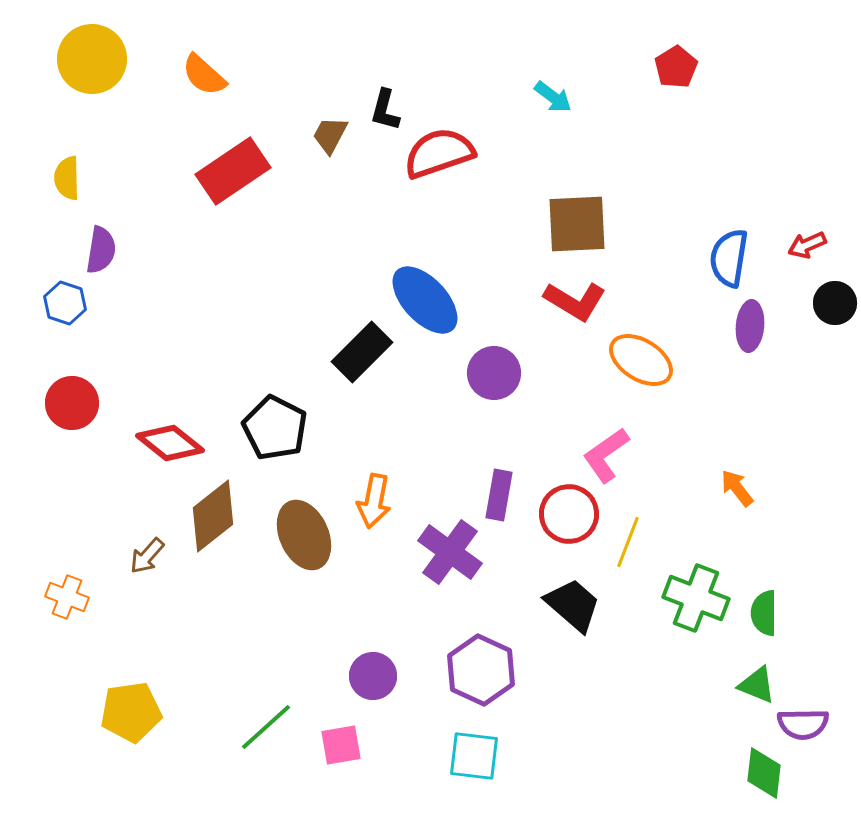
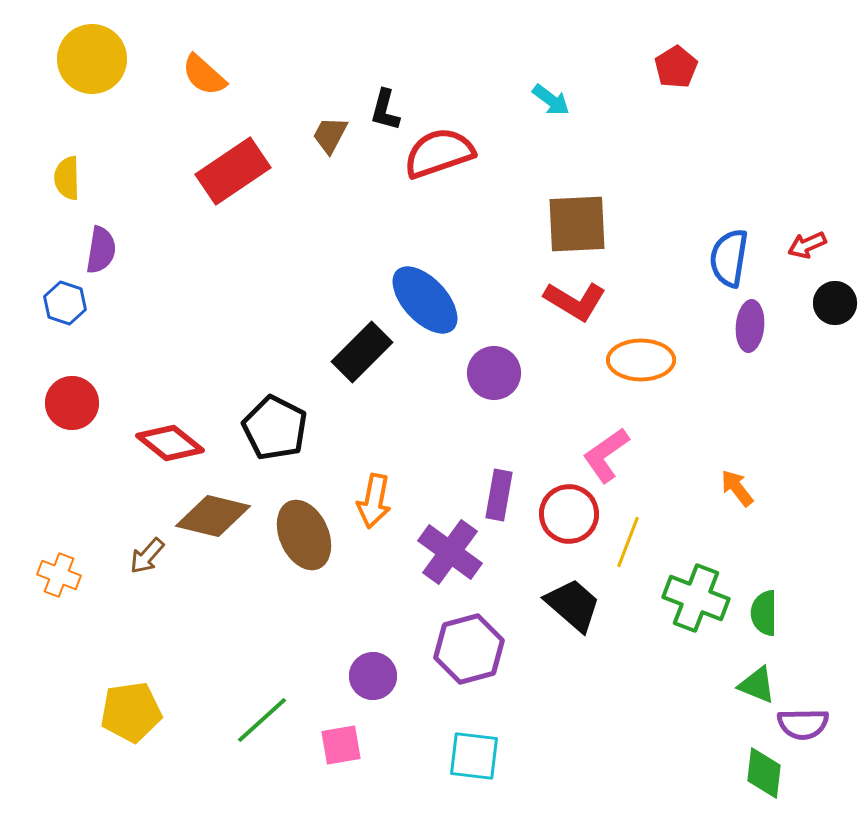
cyan arrow at (553, 97): moved 2 px left, 3 px down
orange ellipse at (641, 360): rotated 32 degrees counterclockwise
brown diamond at (213, 516): rotated 52 degrees clockwise
orange cross at (67, 597): moved 8 px left, 22 px up
purple hexagon at (481, 670): moved 12 px left, 21 px up; rotated 20 degrees clockwise
green line at (266, 727): moved 4 px left, 7 px up
